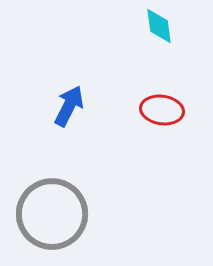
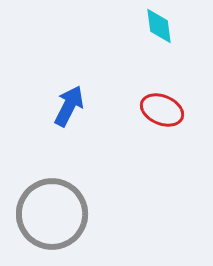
red ellipse: rotated 15 degrees clockwise
